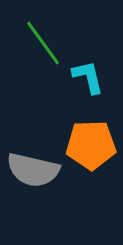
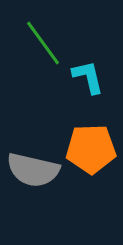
orange pentagon: moved 4 px down
